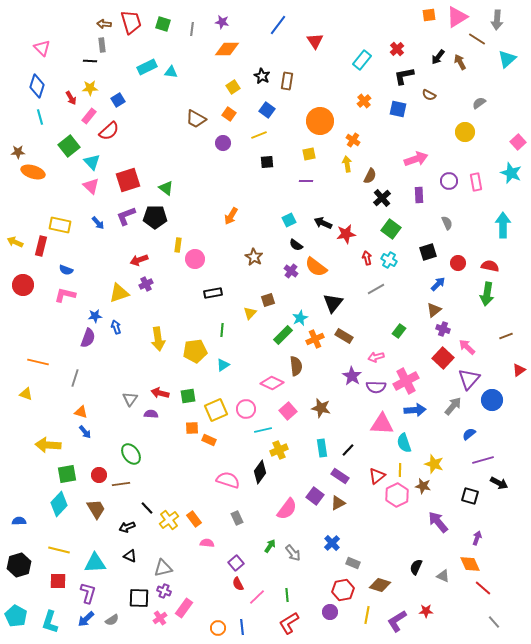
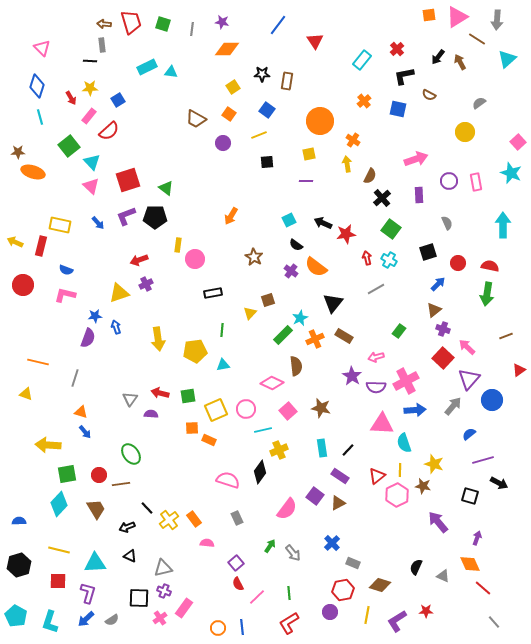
black star at (262, 76): moved 2 px up; rotated 28 degrees counterclockwise
cyan triangle at (223, 365): rotated 24 degrees clockwise
green line at (287, 595): moved 2 px right, 2 px up
